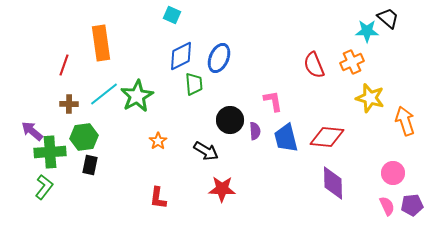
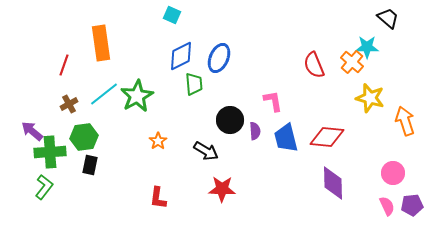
cyan star: moved 16 px down
orange cross: rotated 25 degrees counterclockwise
brown cross: rotated 30 degrees counterclockwise
